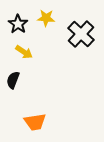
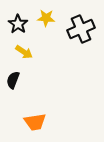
black cross: moved 5 px up; rotated 24 degrees clockwise
